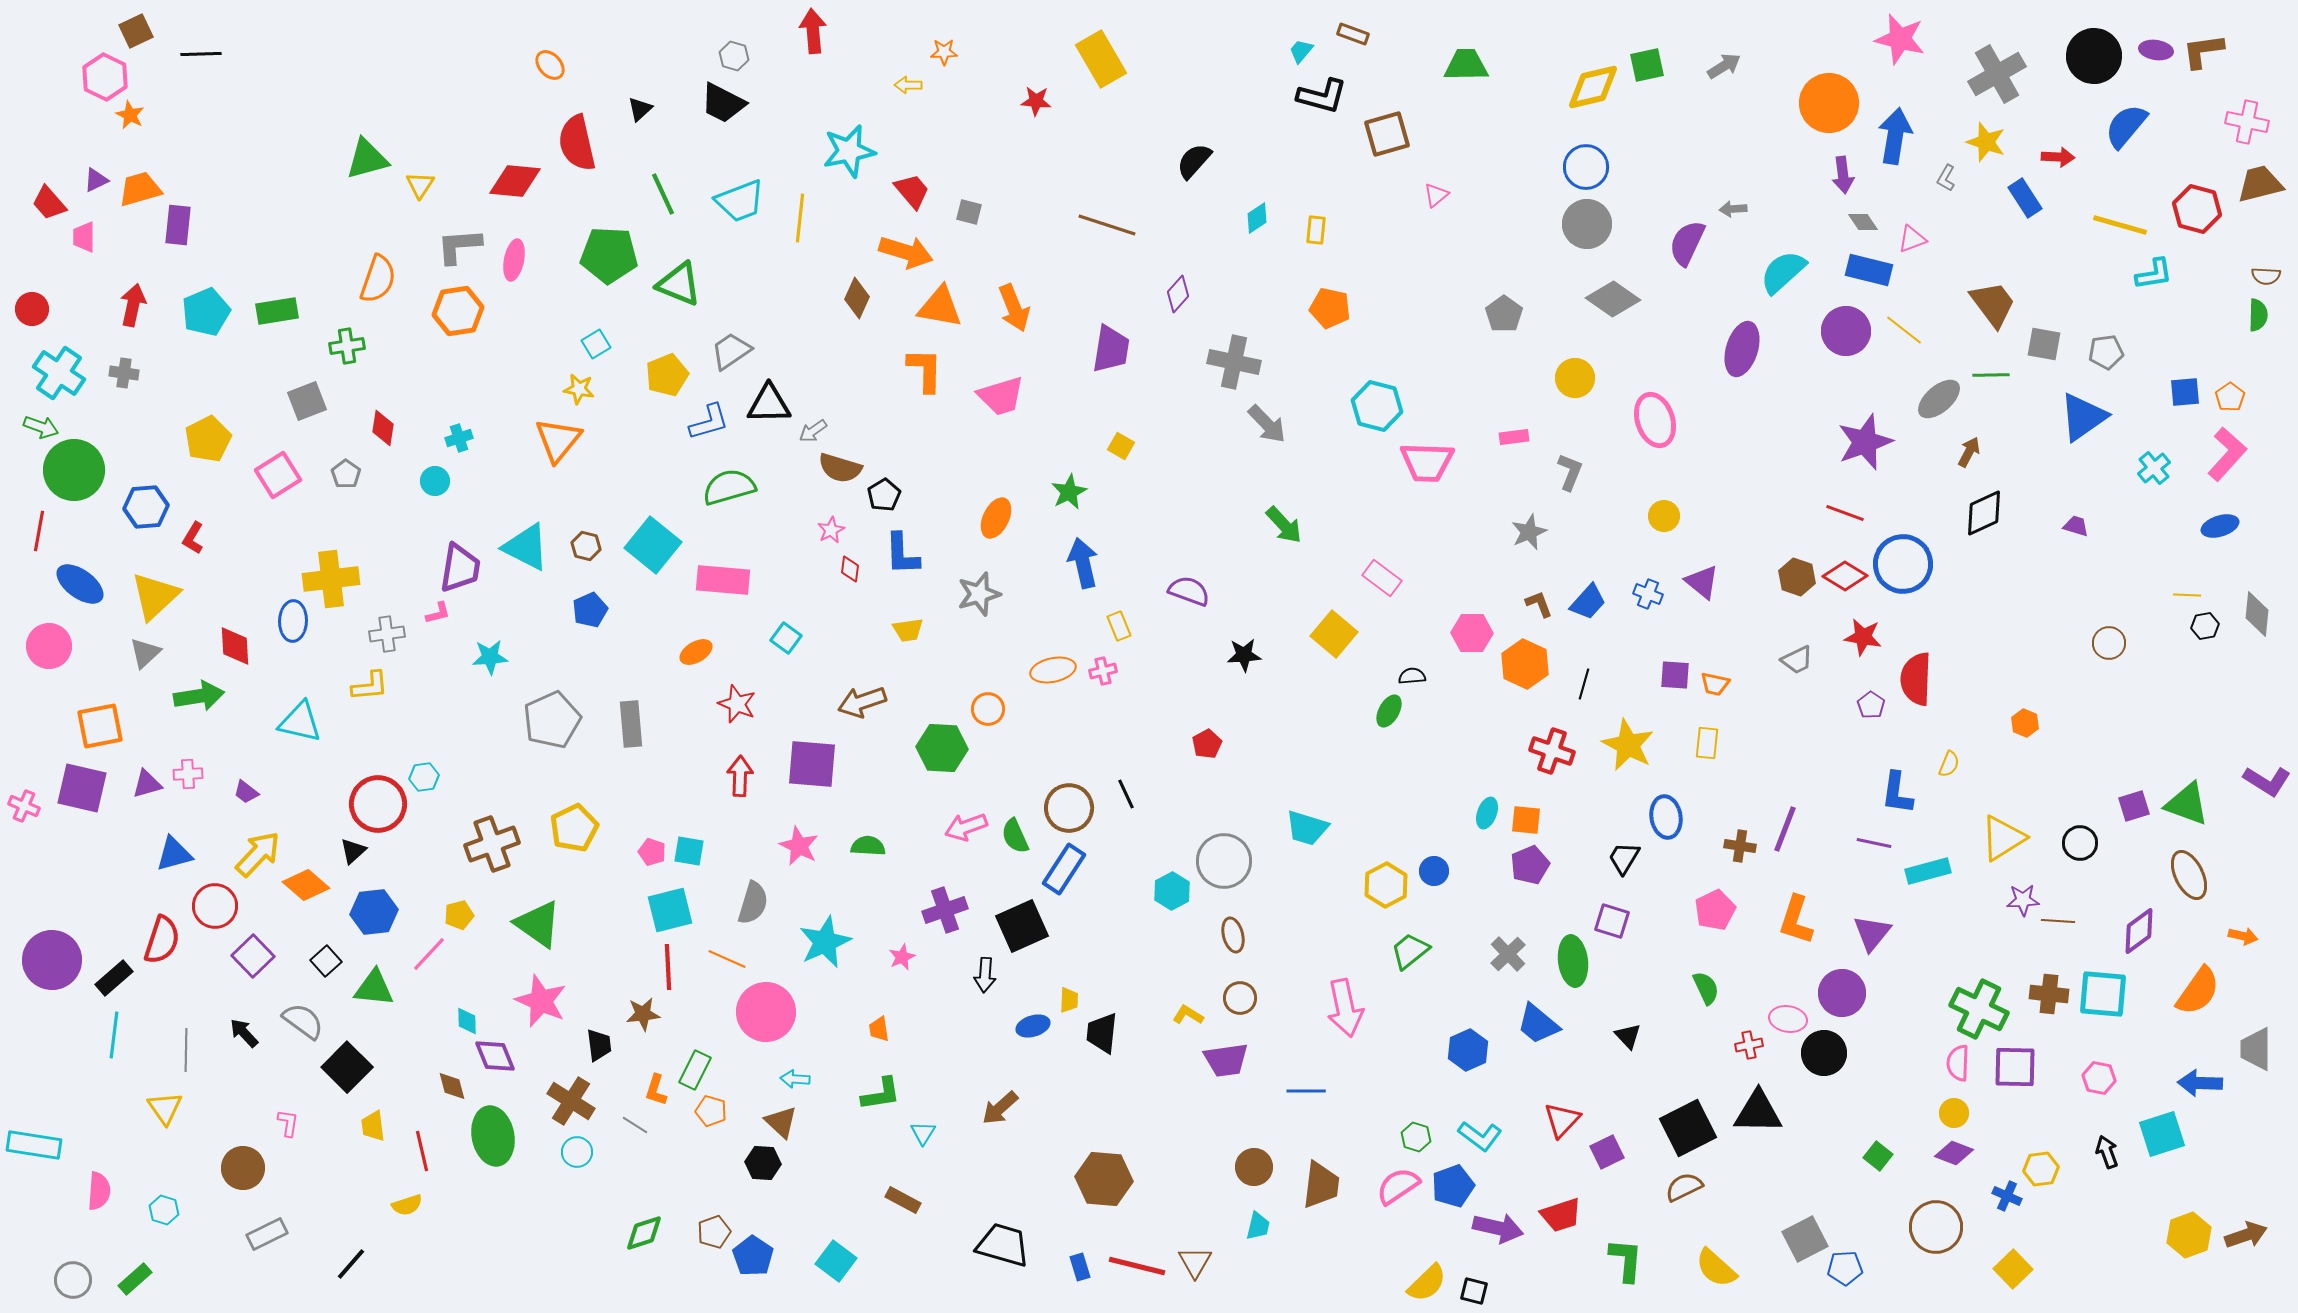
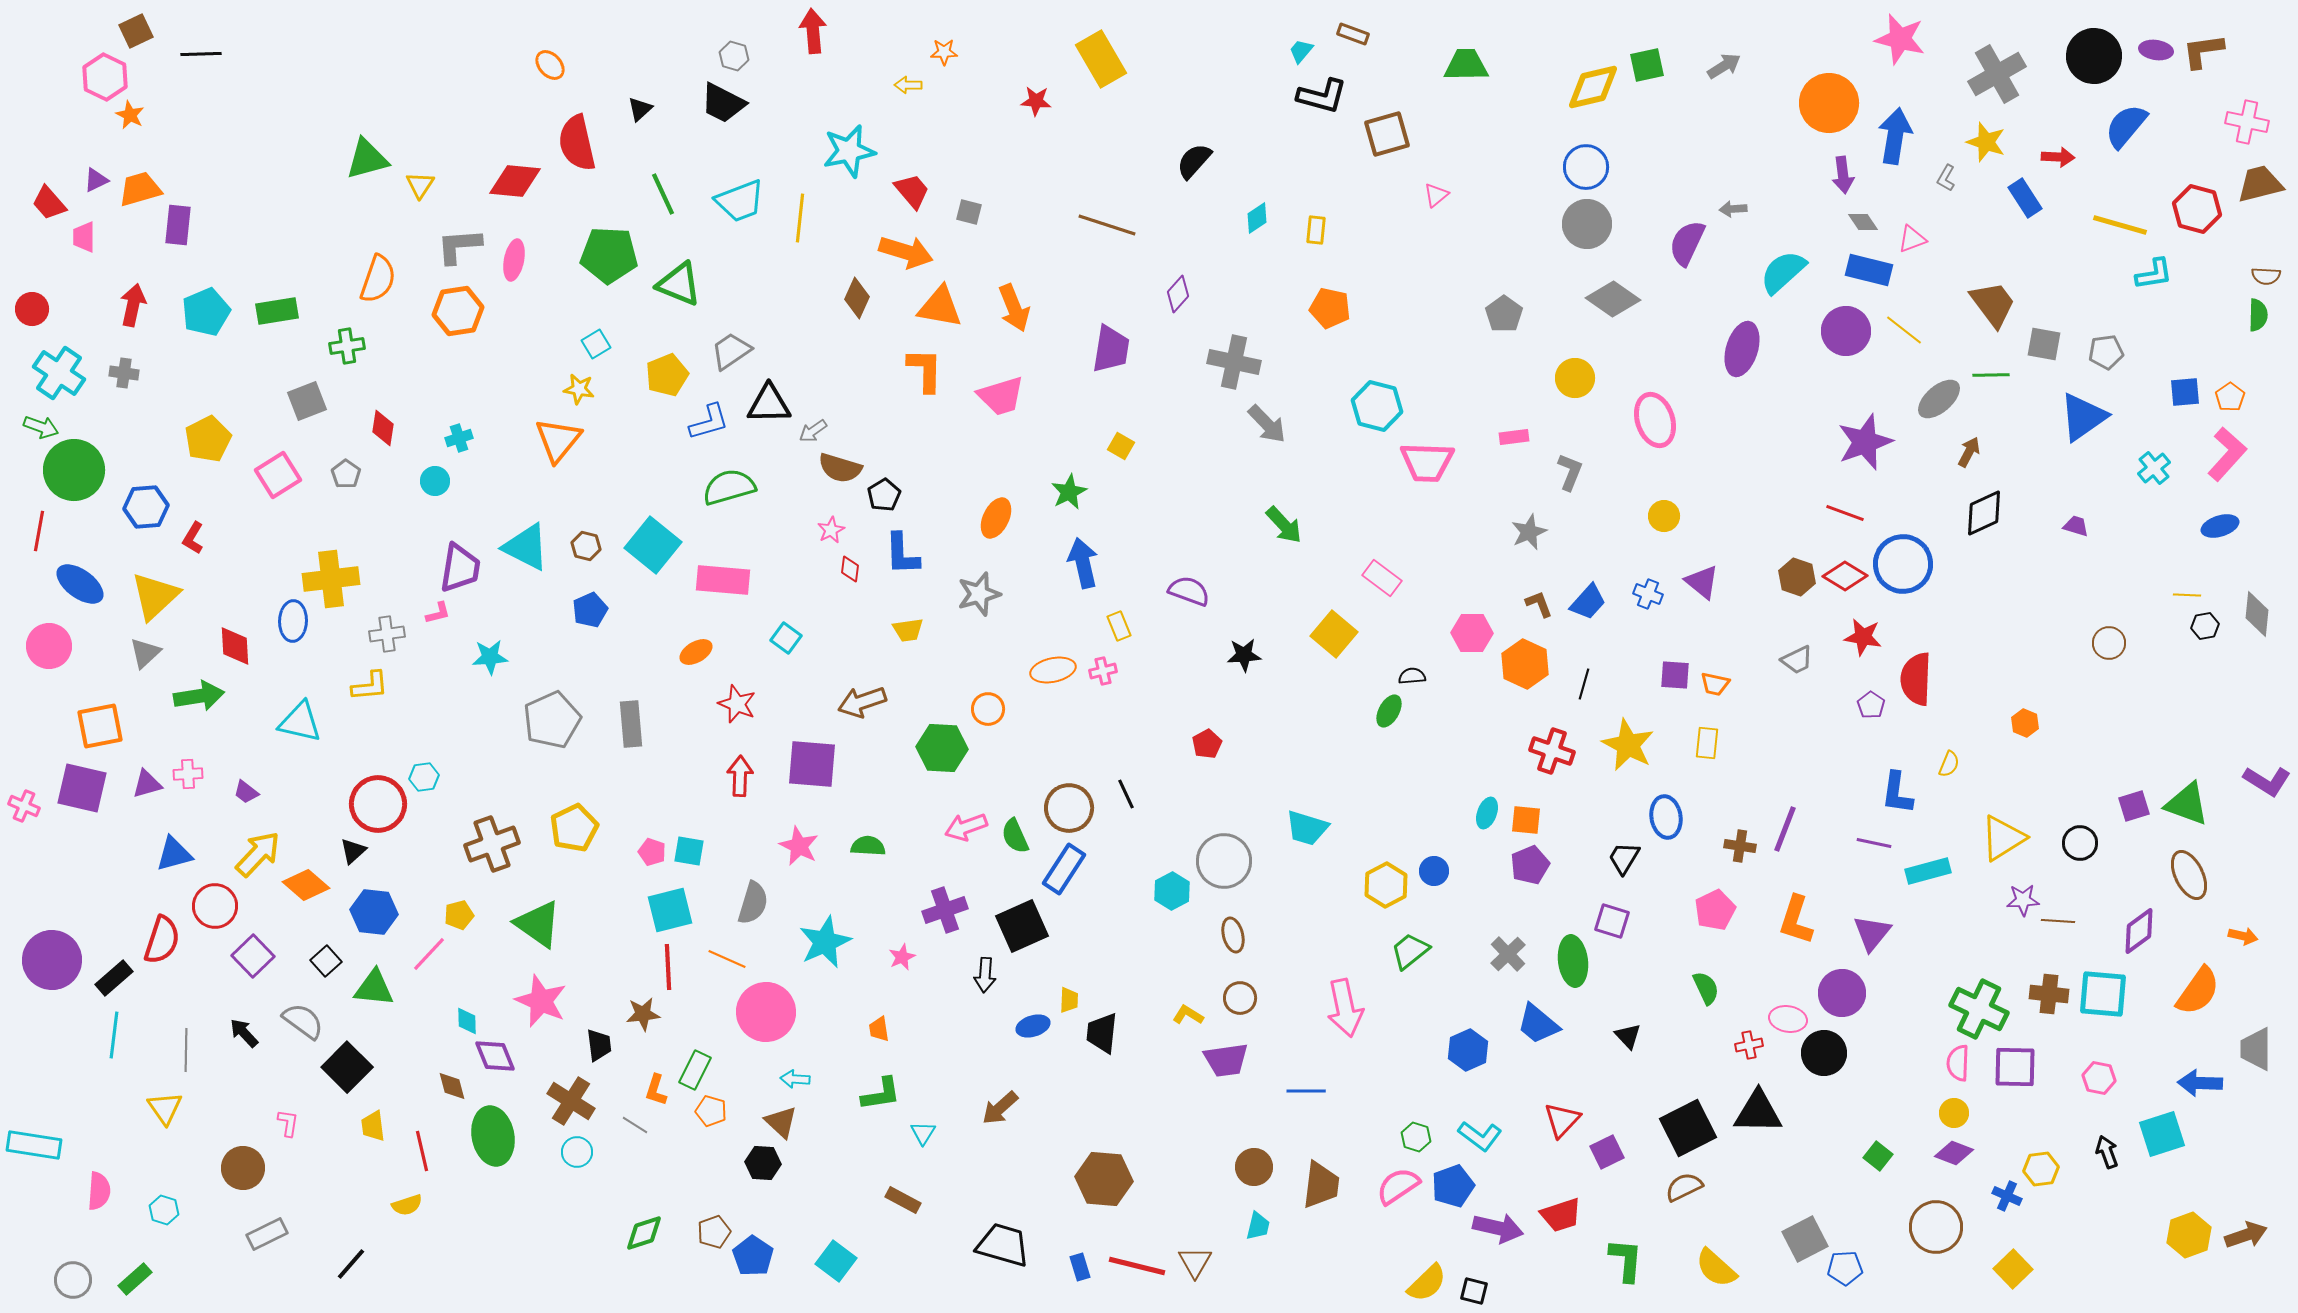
blue hexagon at (374, 912): rotated 12 degrees clockwise
